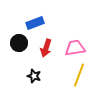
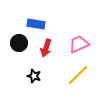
blue rectangle: moved 1 px right, 1 px down; rotated 30 degrees clockwise
pink trapezoid: moved 4 px right, 4 px up; rotated 15 degrees counterclockwise
yellow line: moved 1 px left; rotated 25 degrees clockwise
